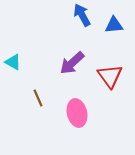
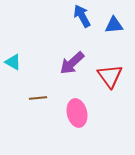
blue arrow: moved 1 px down
brown line: rotated 72 degrees counterclockwise
